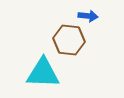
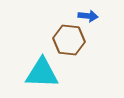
cyan triangle: moved 1 px left
